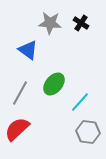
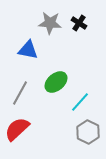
black cross: moved 2 px left
blue triangle: rotated 25 degrees counterclockwise
green ellipse: moved 2 px right, 2 px up; rotated 10 degrees clockwise
gray hexagon: rotated 20 degrees clockwise
